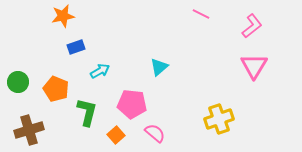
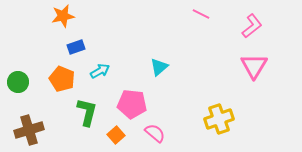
orange pentagon: moved 6 px right, 10 px up
